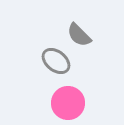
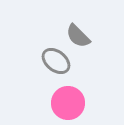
gray semicircle: moved 1 px left, 1 px down
